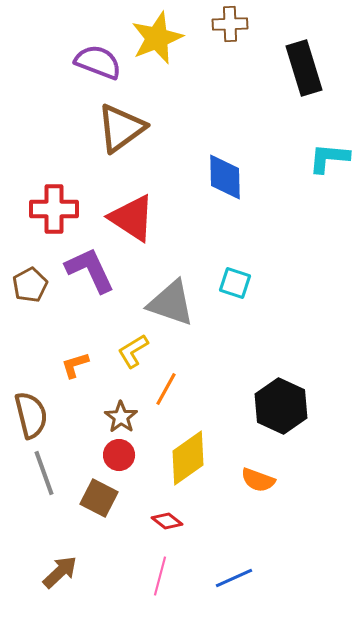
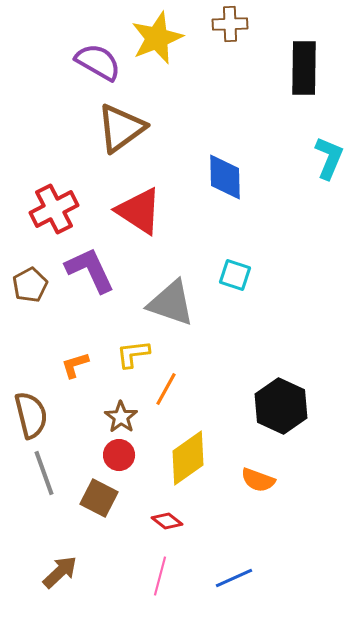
purple semicircle: rotated 9 degrees clockwise
black rectangle: rotated 18 degrees clockwise
cyan L-shape: rotated 108 degrees clockwise
red cross: rotated 27 degrees counterclockwise
red triangle: moved 7 px right, 7 px up
cyan square: moved 8 px up
yellow L-shape: moved 3 px down; rotated 24 degrees clockwise
